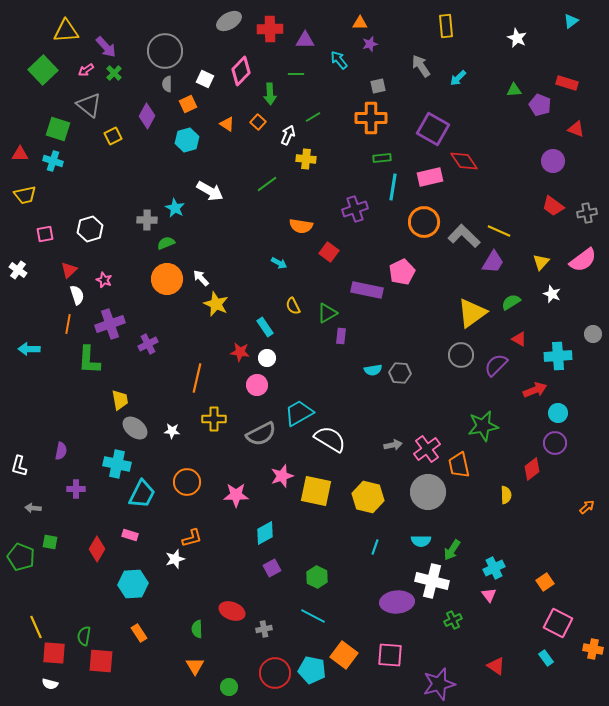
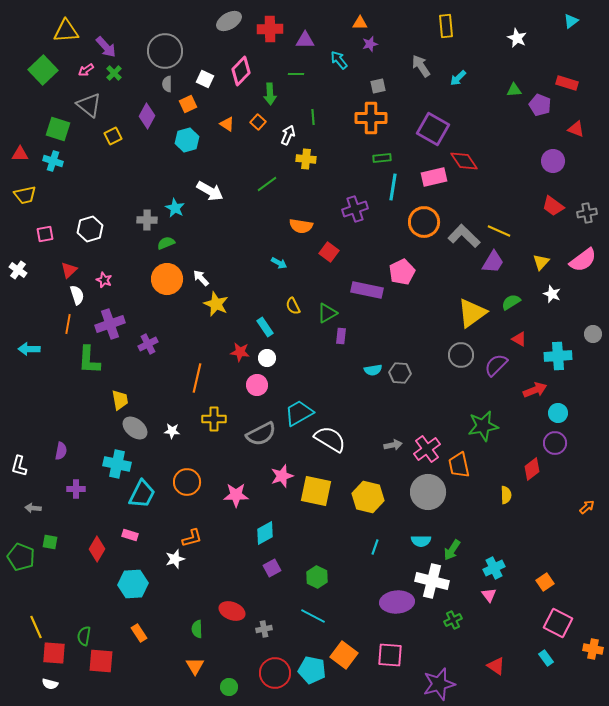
green line at (313, 117): rotated 63 degrees counterclockwise
pink rectangle at (430, 177): moved 4 px right
